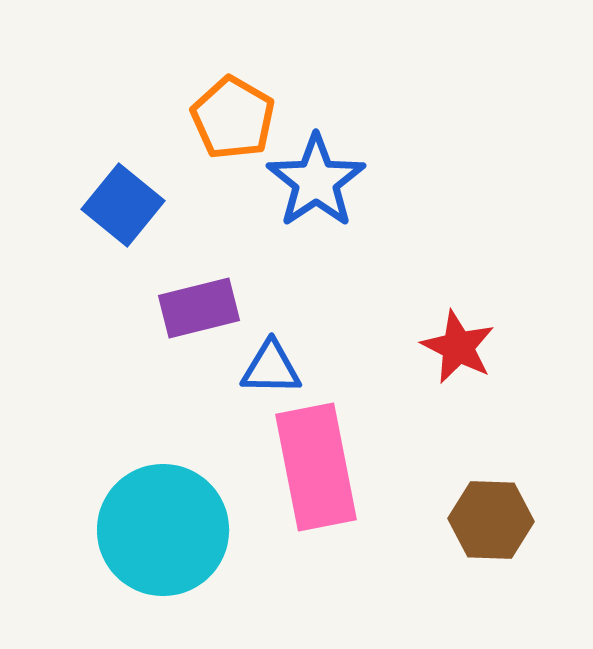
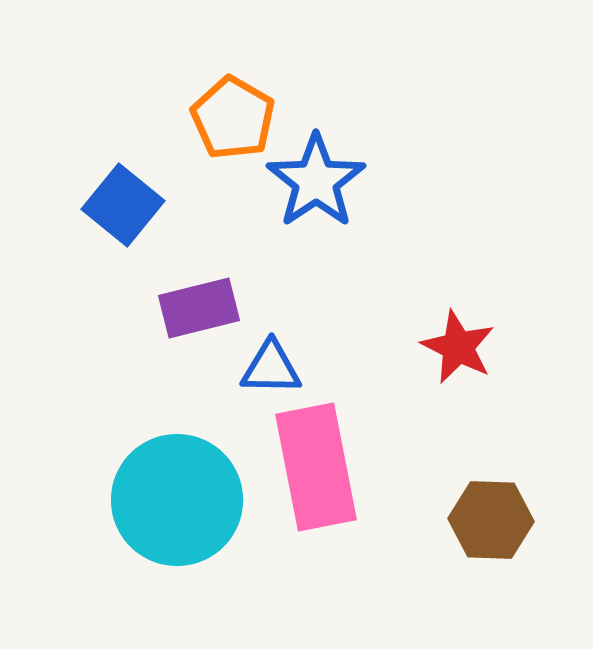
cyan circle: moved 14 px right, 30 px up
